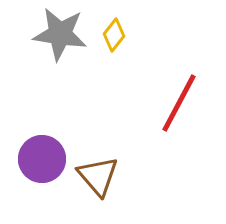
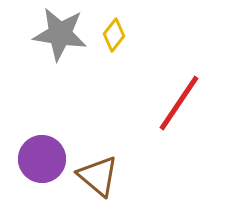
red line: rotated 6 degrees clockwise
brown triangle: rotated 9 degrees counterclockwise
